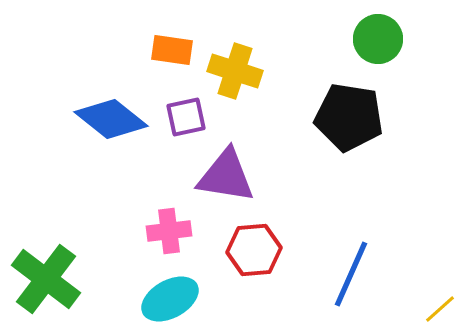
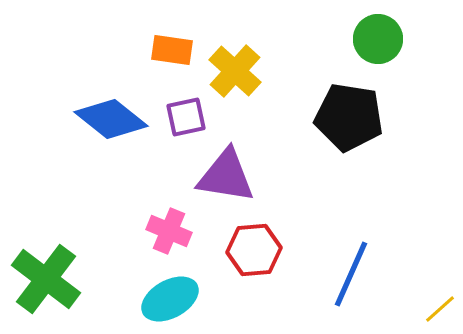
yellow cross: rotated 24 degrees clockwise
pink cross: rotated 30 degrees clockwise
